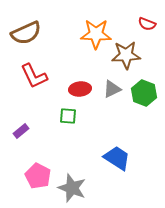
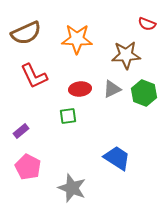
orange star: moved 19 px left, 5 px down
green square: rotated 12 degrees counterclockwise
pink pentagon: moved 10 px left, 9 px up
